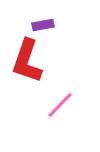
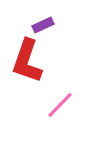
purple rectangle: rotated 15 degrees counterclockwise
